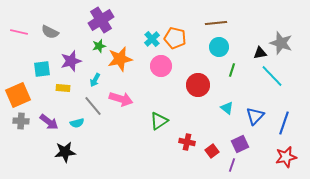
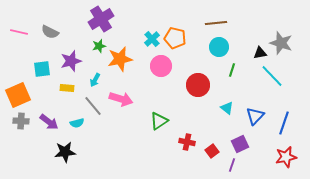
purple cross: moved 1 px up
yellow rectangle: moved 4 px right
